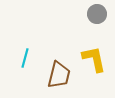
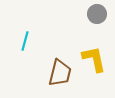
cyan line: moved 17 px up
brown trapezoid: moved 1 px right, 2 px up
